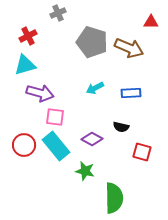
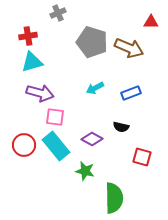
red cross: rotated 18 degrees clockwise
cyan triangle: moved 7 px right, 3 px up
blue rectangle: rotated 18 degrees counterclockwise
red square: moved 5 px down
